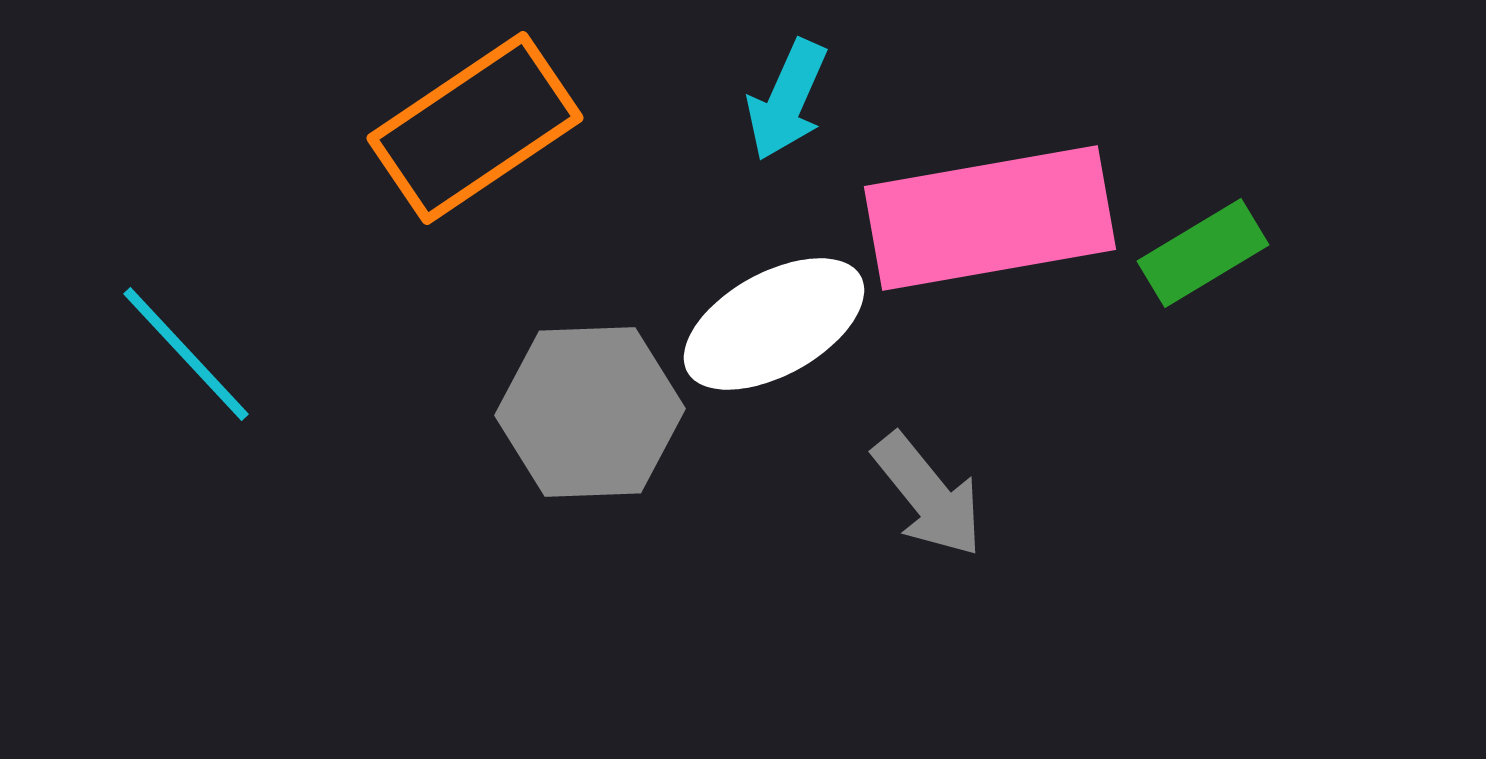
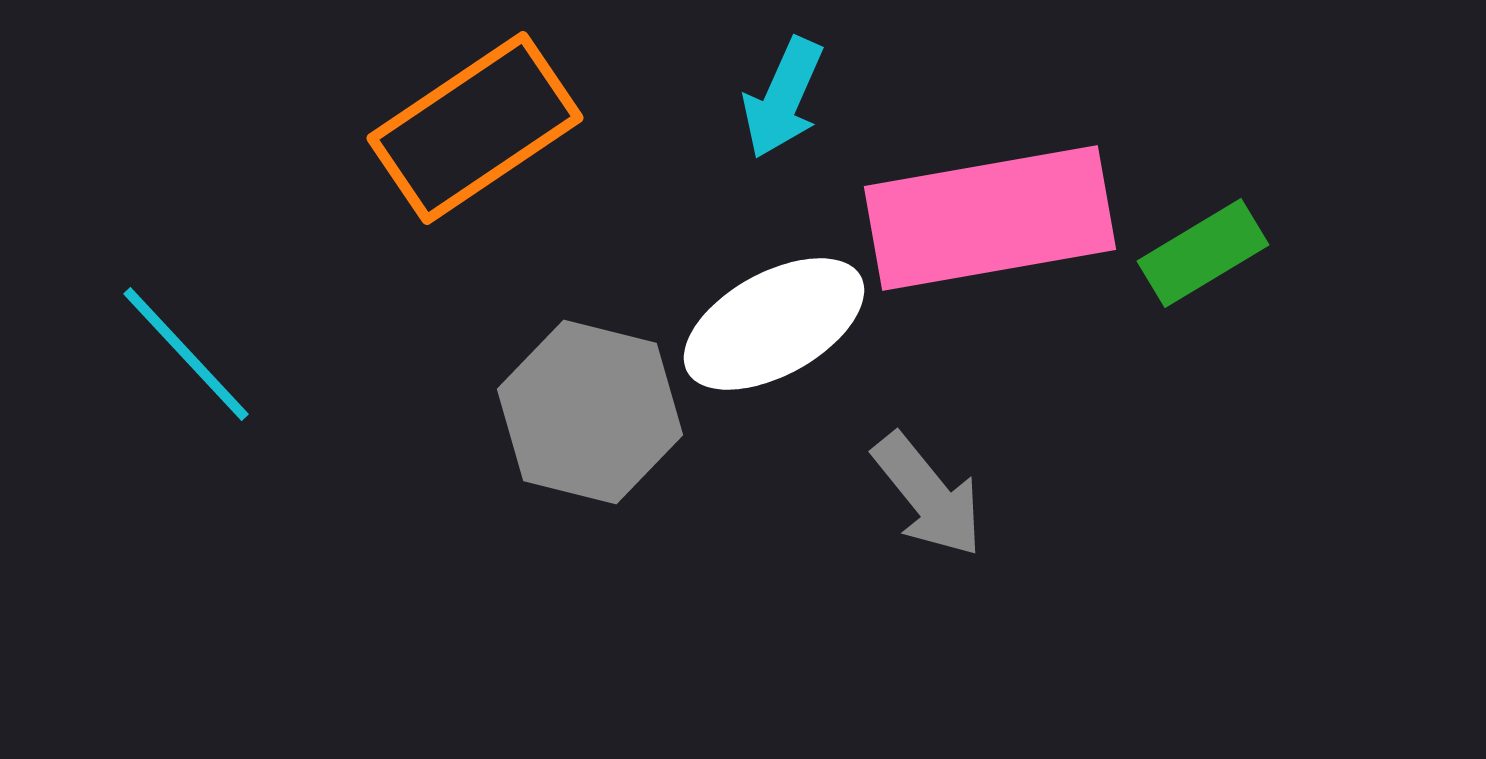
cyan arrow: moved 4 px left, 2 px up
gray hexagon: rotated 16 degrees clockwise
